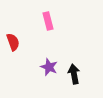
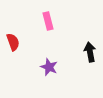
black arrow: moved 16 px right, 22 px up
